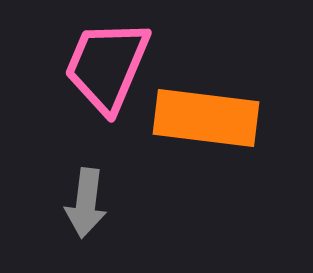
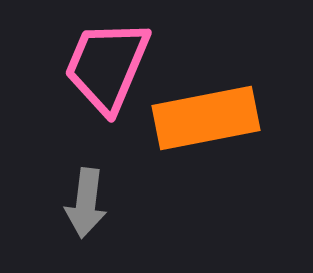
orange rectangle: rotated 18 degrees counterclockwise
